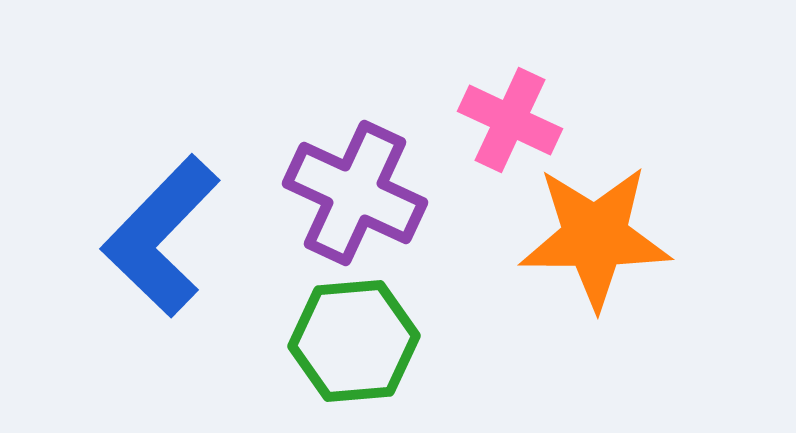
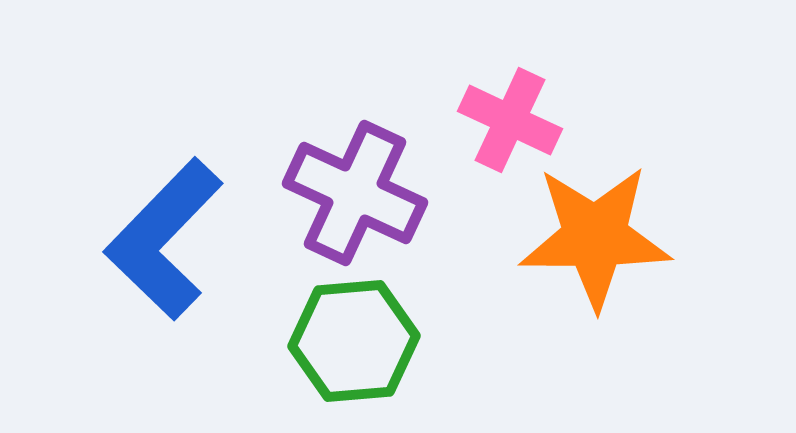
blue L-shape: moved 3 px right, 3 px down
